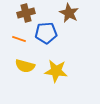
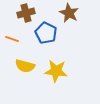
blue pentagon: rotated 30 degrees clockwise
orange line: moved 7 px left
